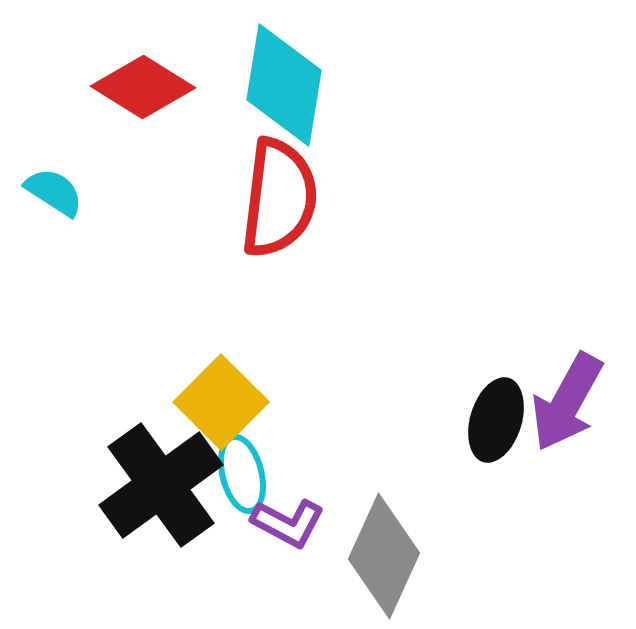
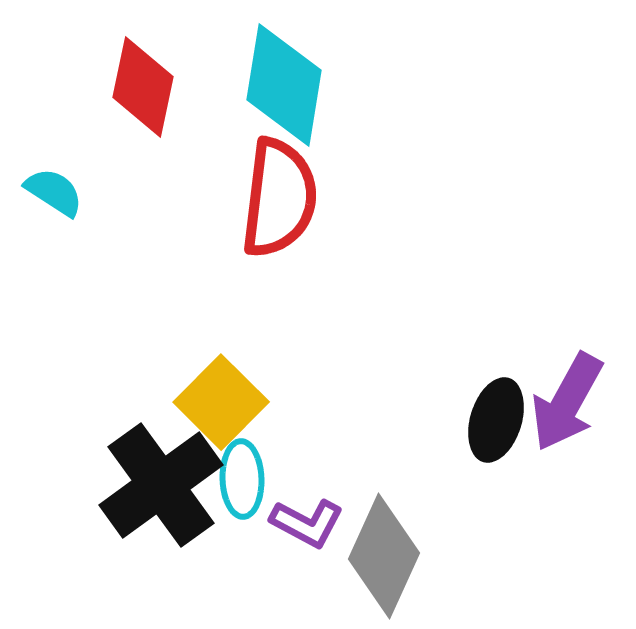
red diamond: rotated 70 degrees clockwise
cyan ellipse: moved 5 px down; rotated 12 degrees clockwise
purple L-shape: moved 19 px right
